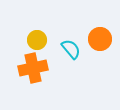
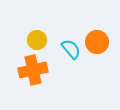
orange circle: moved 3 px left, 3 px down
orange cross: moved 2 px down
